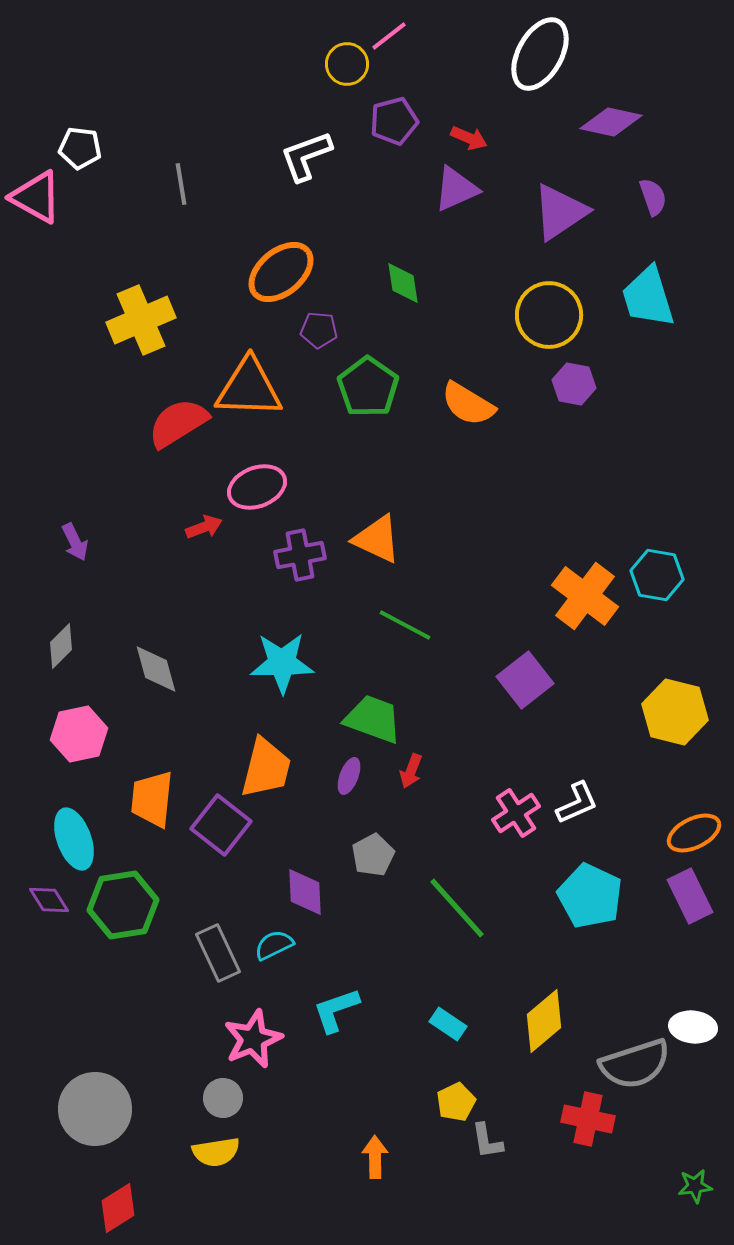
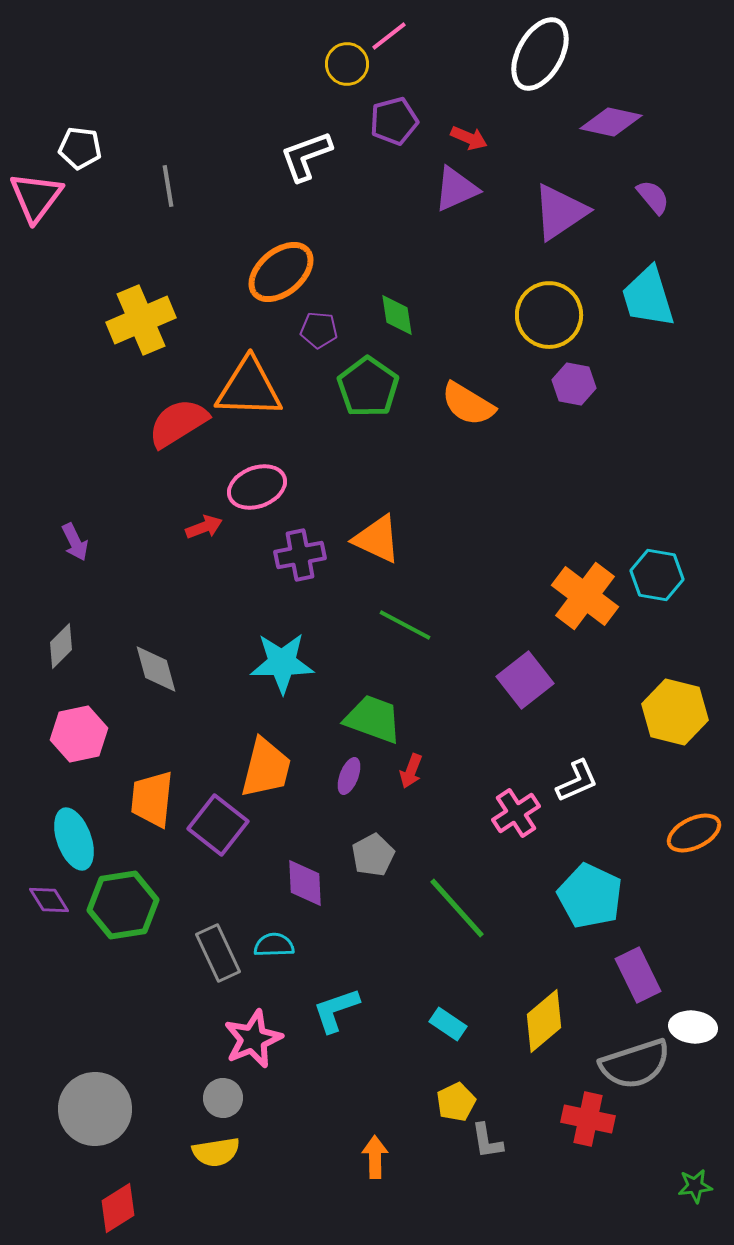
gray line at (181, 184): moved 13 px left, 2 px down
pink triangle at (36, 197): rotated 38 degrees clockwise
purple semicircle at (653, 197): rotated 21 degrees counterclockwise
green diamond at (403, 283): moved 6 px left, 32 px down
white L-shape at (577, 803): moved 22 px up
purple square at (221, 825): moved 3 px left
purple diamond at (305, 892): moved 9 px up
purple rectangle at (690, 896): moved 52 px left, 79 px down
cyan semicircle at (274, 945): rotated 24 degrees clockwise
